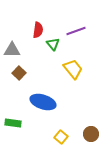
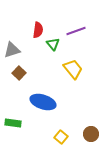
gray triangle: rotated 18 degrees counterclockwise
